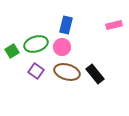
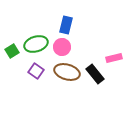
pink rectangle: moved 33 px down
